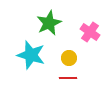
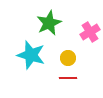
pink cross: rotated 24 degrees clockwise
yellow circle: moved 1 px left
